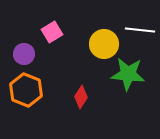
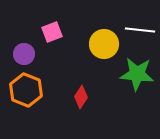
pink square: rotated 10 degrees clockwise
green star: moved 9 px right
